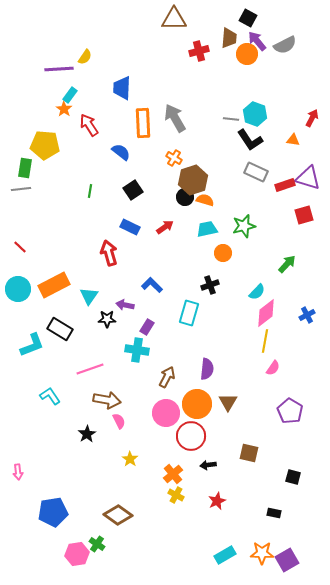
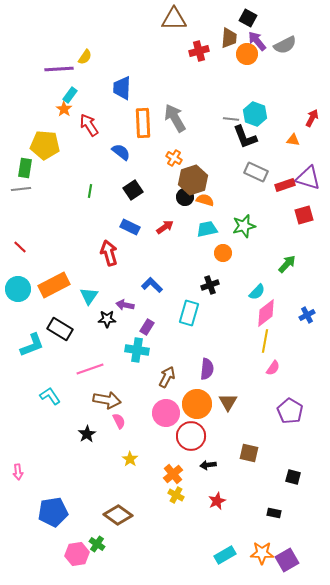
black L-shape at (250, 140): moved 5 px left, 3 px up; rotated 12 degrees clockwise
